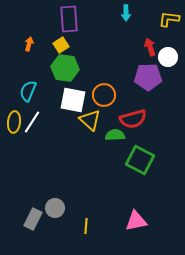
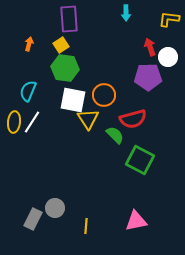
yellow triangle: moved 2 px left, 1 px up; rotated 15 degrees clockwise
green semicircle: rotated 48 degrees clockwise
